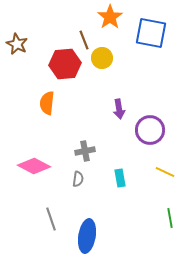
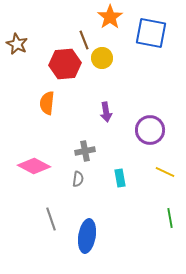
purple arrow: moved 13 px left, 3 px down
